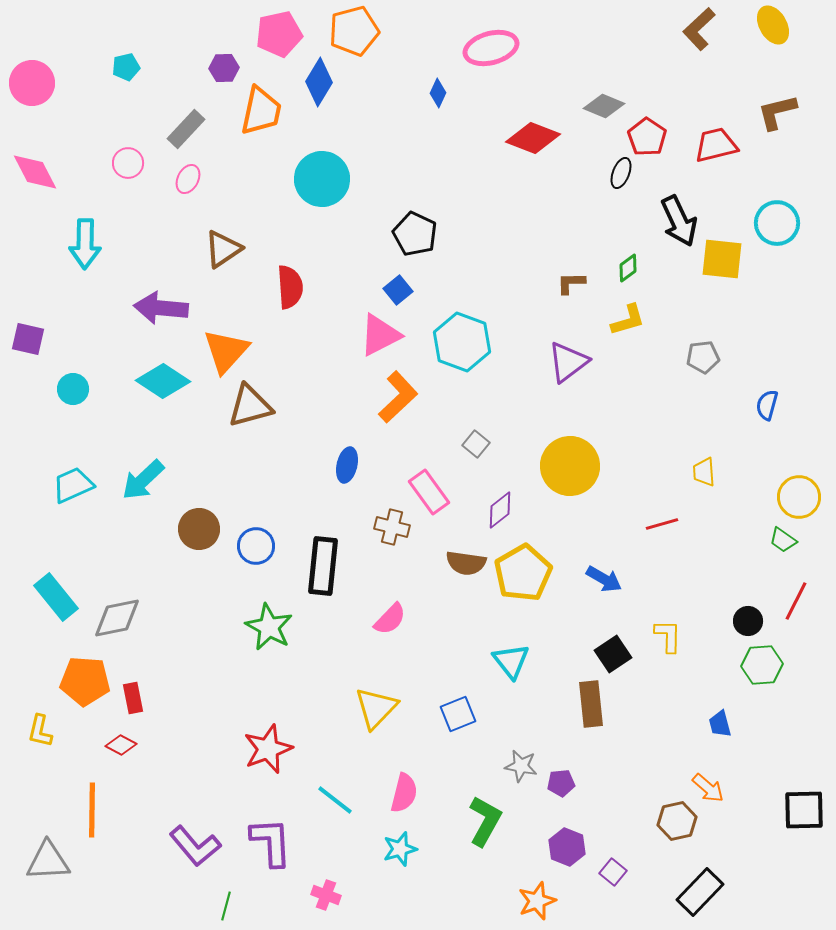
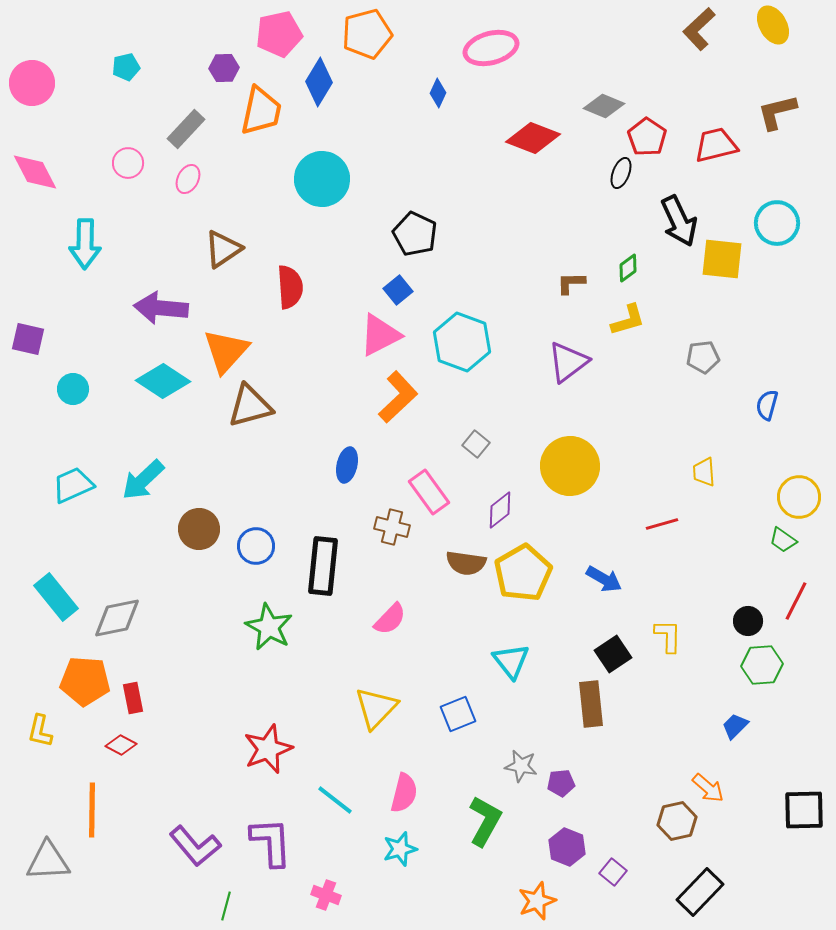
orange pentagon at (354, 31): moved 13 px right, 3 px down
blue trapezoid at (720, 724): moved 15 px right, 2 px down; rotated 60 degrees clockwise
